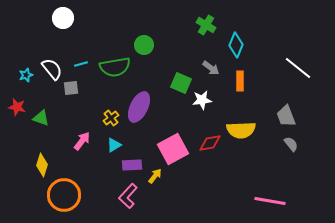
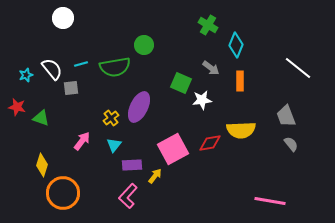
green cross: moved 2 px right
cyan triangle: rotated 21 degrees counterclockwise
orange circle: moved 1 px left, 2 px up
